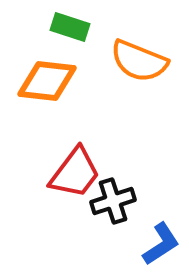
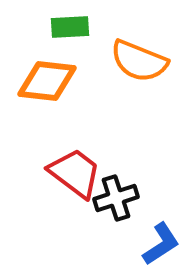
green rectangle: rotated 21 degrees counterclockwise
red trapezoid: rotated 90 degrees counterclockwise
black cross: moved 3 px right, 3 px up
